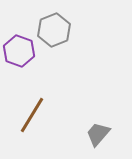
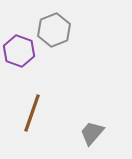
brown line: moved 2 px up; rotated 12 degrees counterclockwise
gray trapezoid: moved 6 px left, 1 px up
